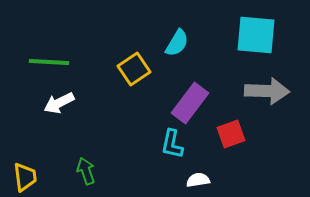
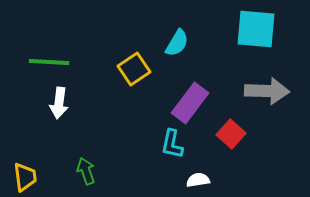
cyan square: moved 6 px up
white arrow: rotated 56 degrees counterclockwise
red square: rotated 28 degrees counterclockwise
